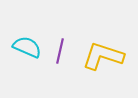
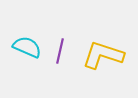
yellow L-shape: moved 1 px up
